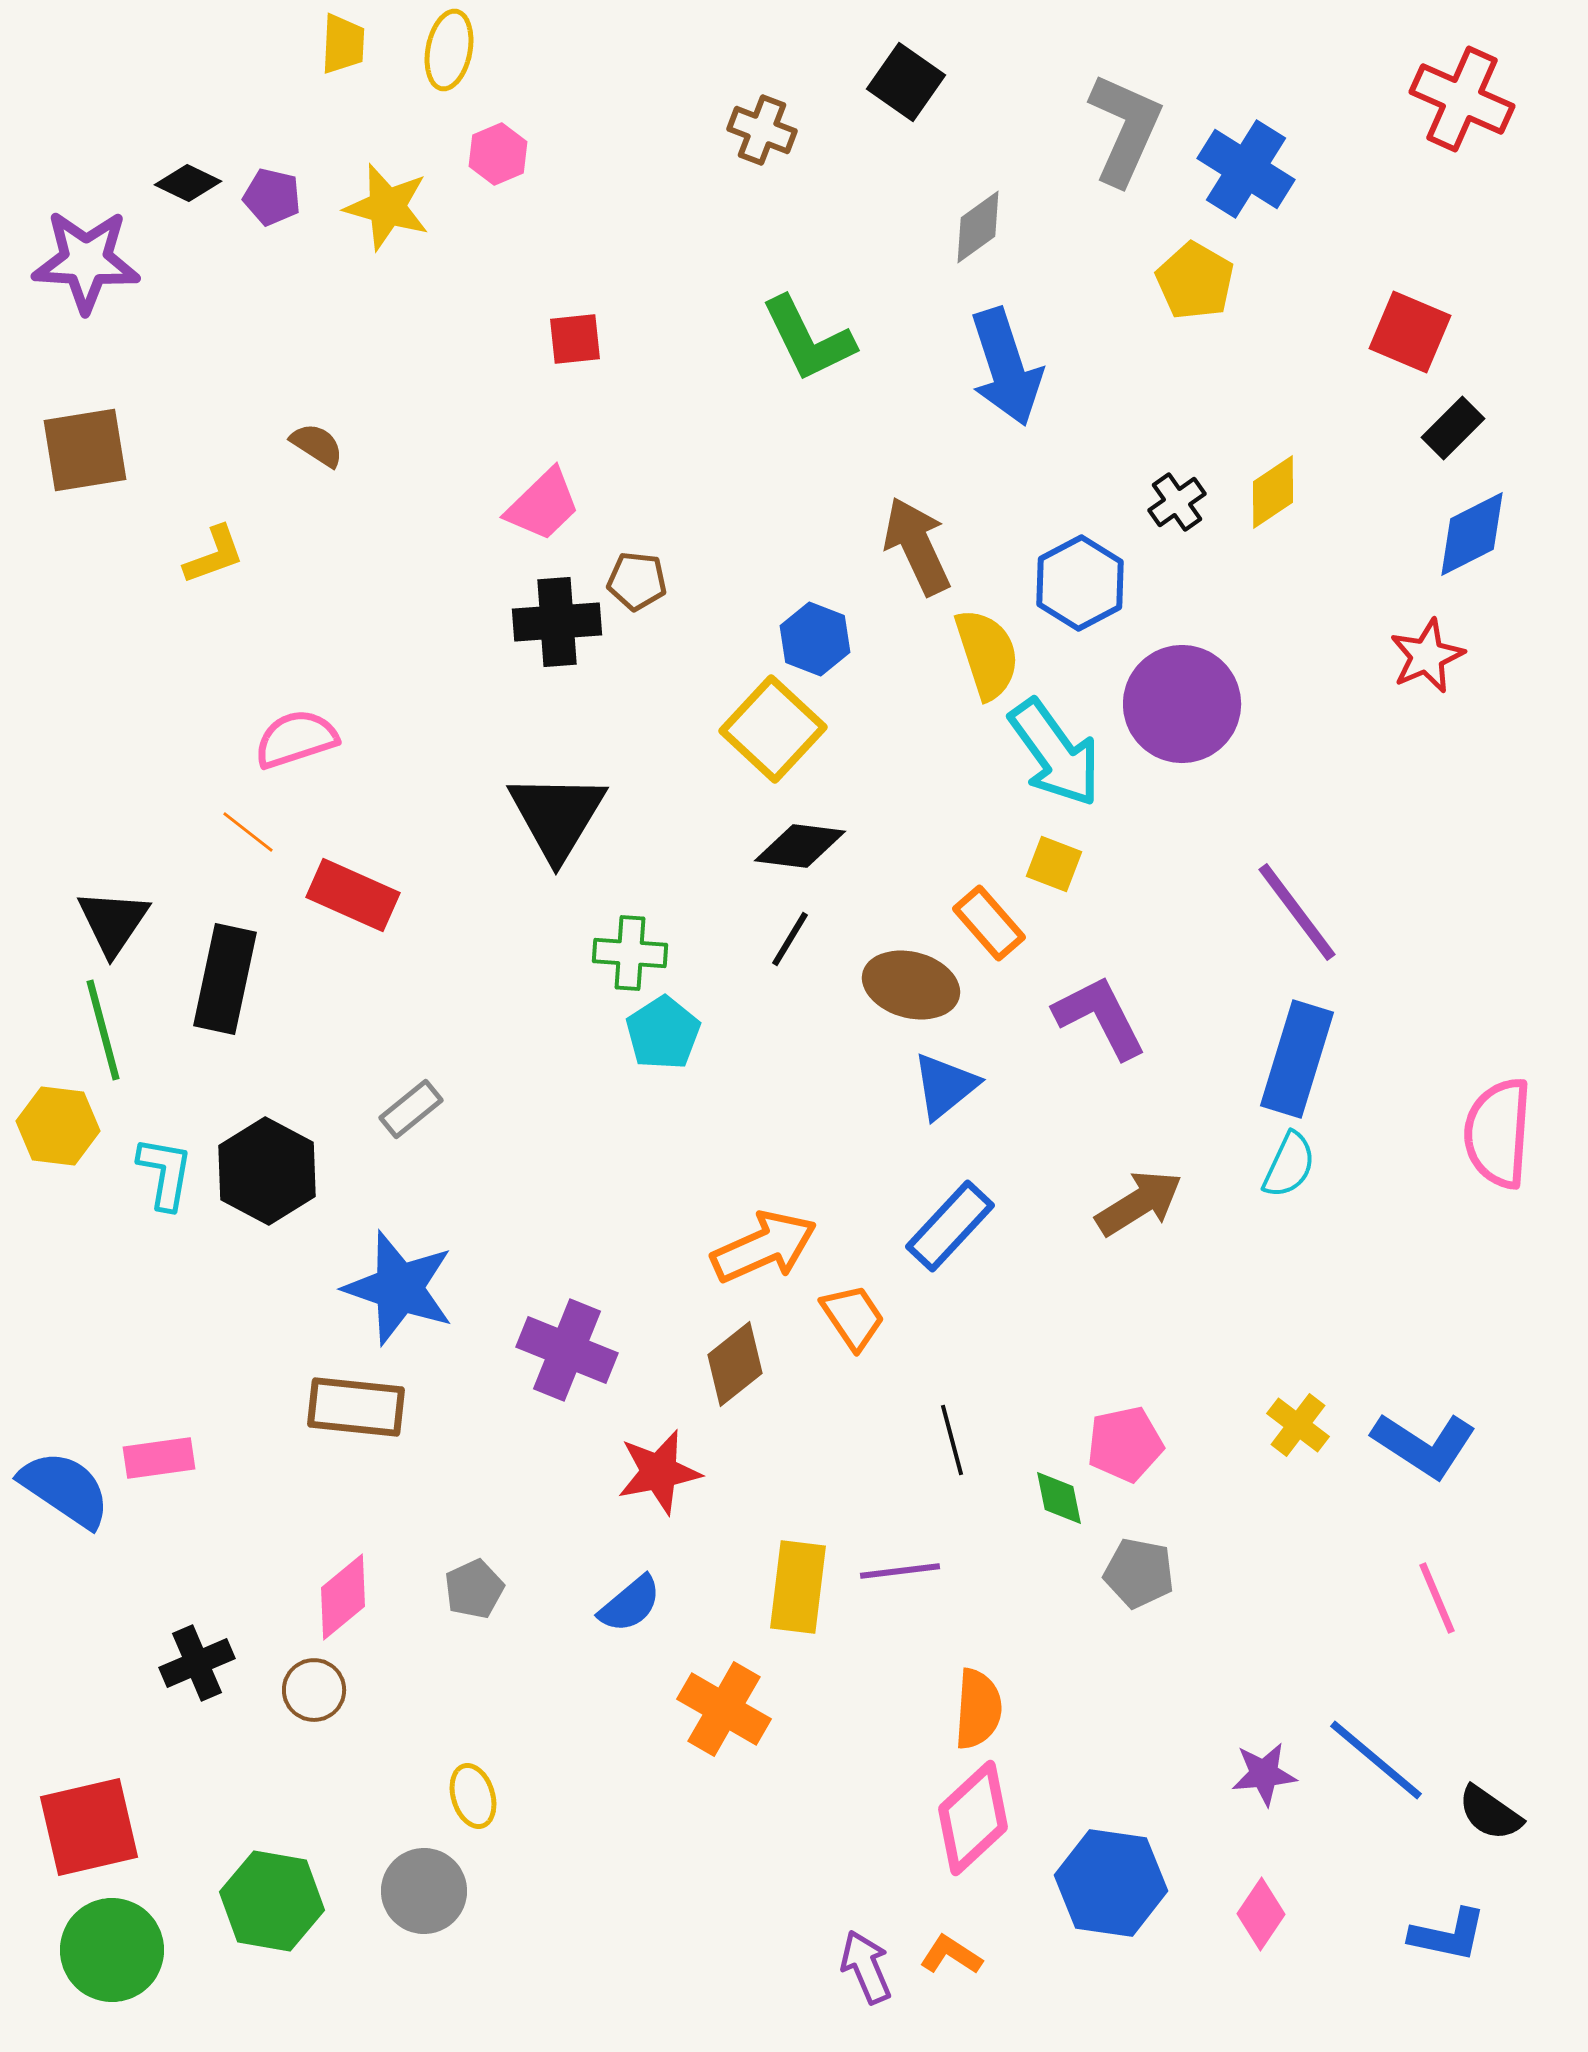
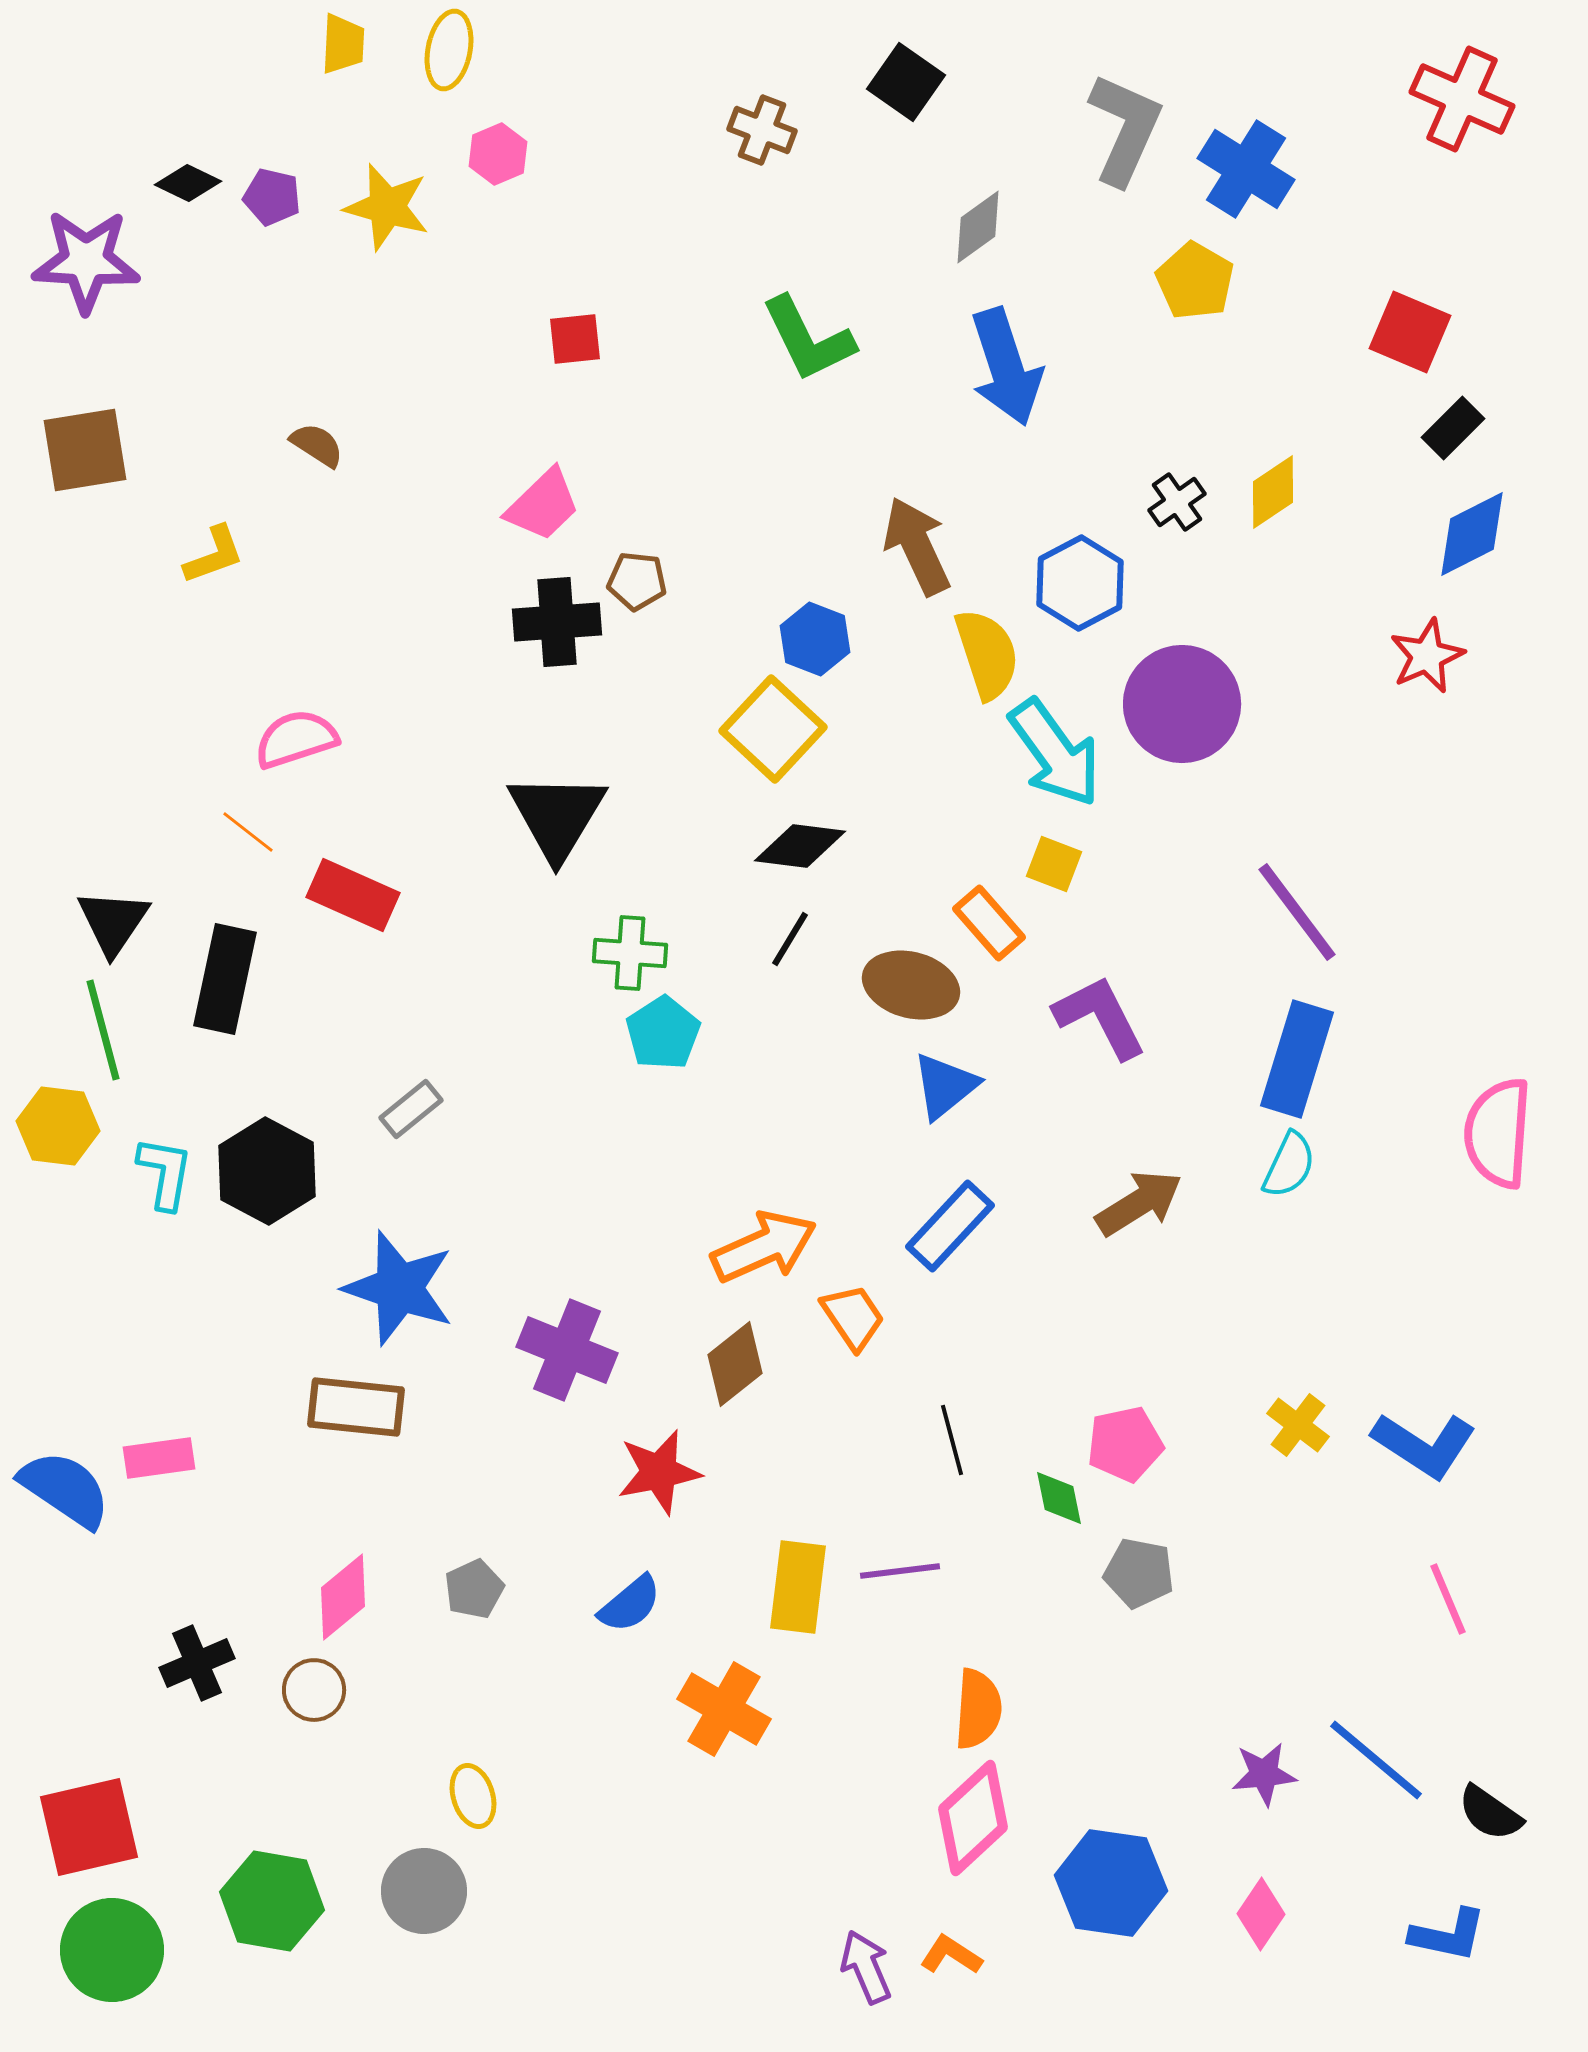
pink line at (1437, 1598): moved 11 px right, 1 px down
